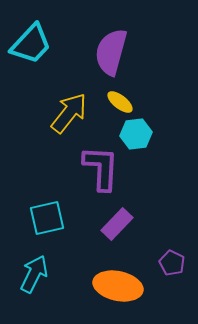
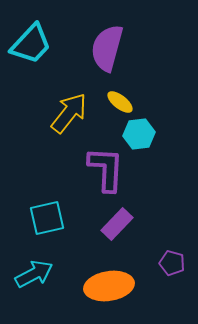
purple semicircle: moved 4 px left, 4 px up
cyan hexagon: moved 3 px right
purple L-shape: moved 5 px right, 1 px down
purple pentagon: rotated 10 degrees counterclockwise
cyan arrow: rotated 36 degrees clockwise
orange ellipse: moved 9 px left; rotated 21 degrees counterclockwise
